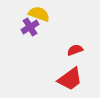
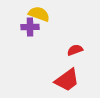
purple cross: rotated 30 degrees clockwise
red trapezoid: moved 3 px left, 1 px down
